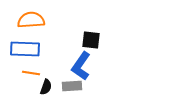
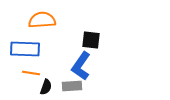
orange semicircle: moved 11 px right
